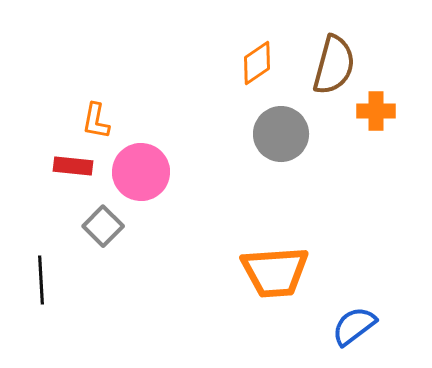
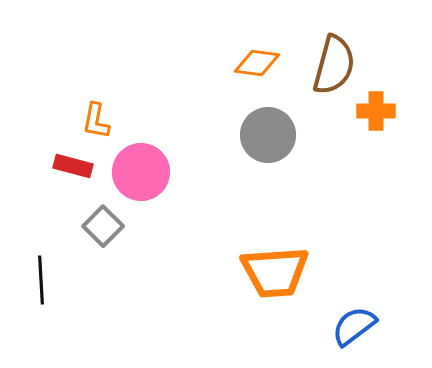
orange diamond: rotated 42 degrees clockwise
gray circle: moved 13 px left, 1 px down
red rectangle: rotated 9 degrees clockwise
